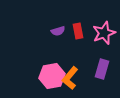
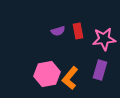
pink star: moved 6 px down; rotated 15 degrees clockwise
purple rectangle: moved 2 px left, 1 px down
pink hexagon: moved 5 px left, 2 px up
